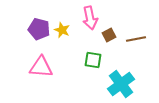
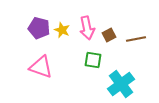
pink arrow: moved 3 px left, 10 px down
purple pentagon: moved 1 px up
pink triangle: rotated 15 degrees clockwise
